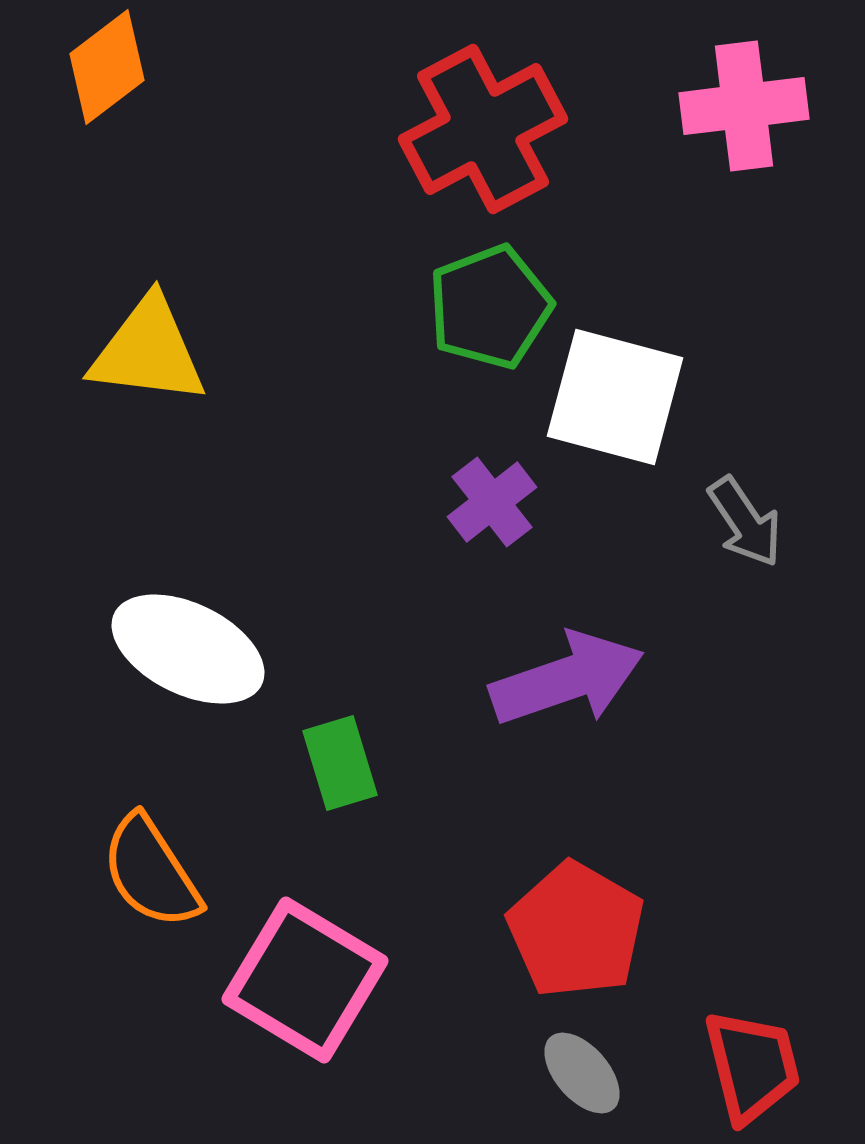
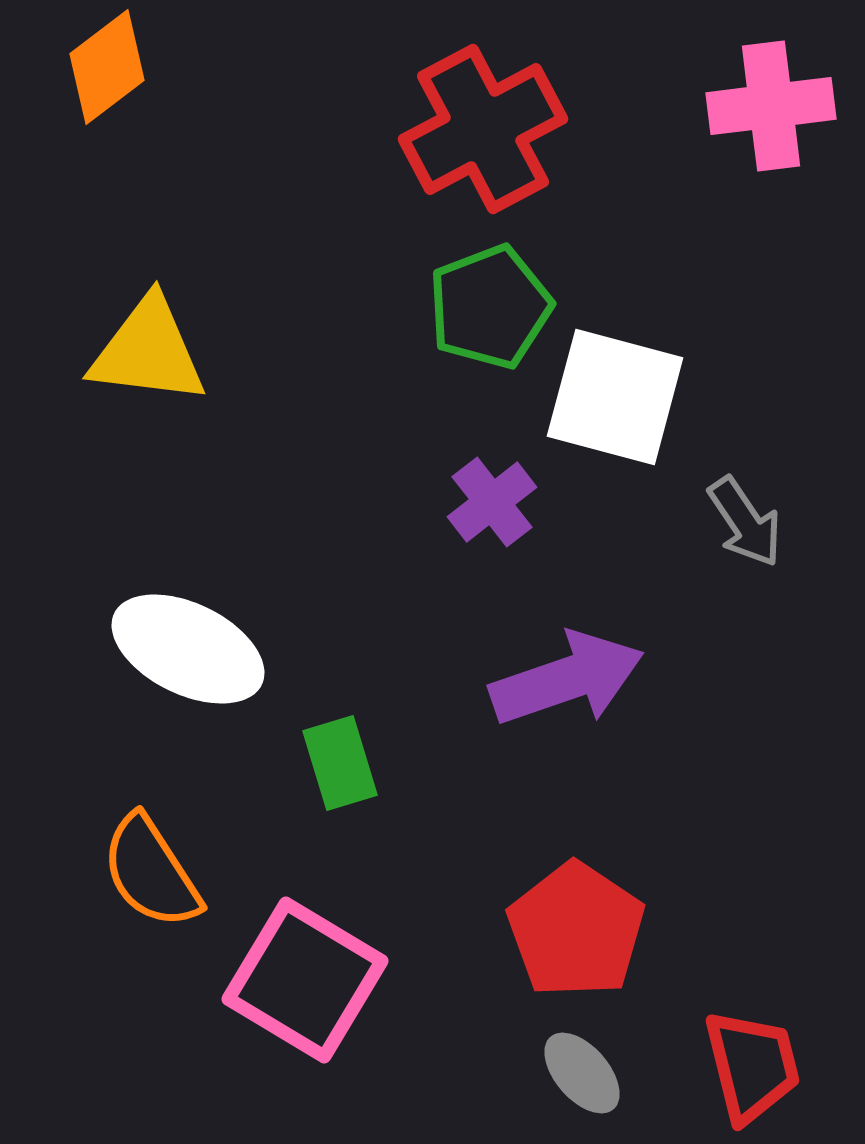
pink cross: moved 27 px right
red pentagon: rotated 4 degrees clockwise
